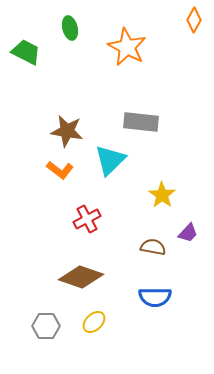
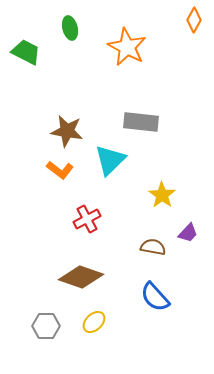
blue semicircle: rotated 48 degrees clockwise
